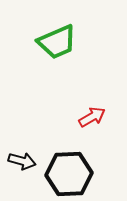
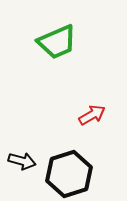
red arrow: moved 2 px up
black hexagon: rotated 15 degrees counterclockwise
